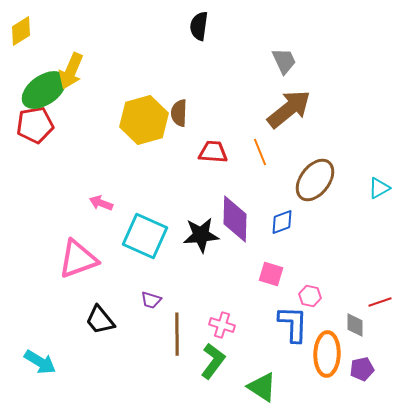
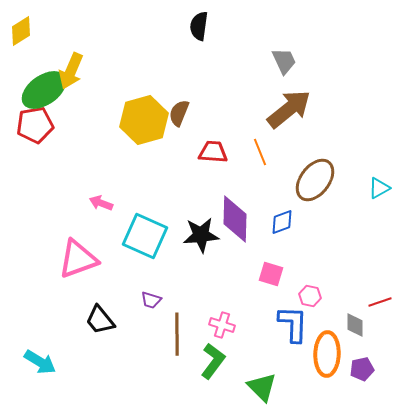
brown semicircle: rotated 20 degrees clockwise
green triangle: rotated 12 degrees clockwise
